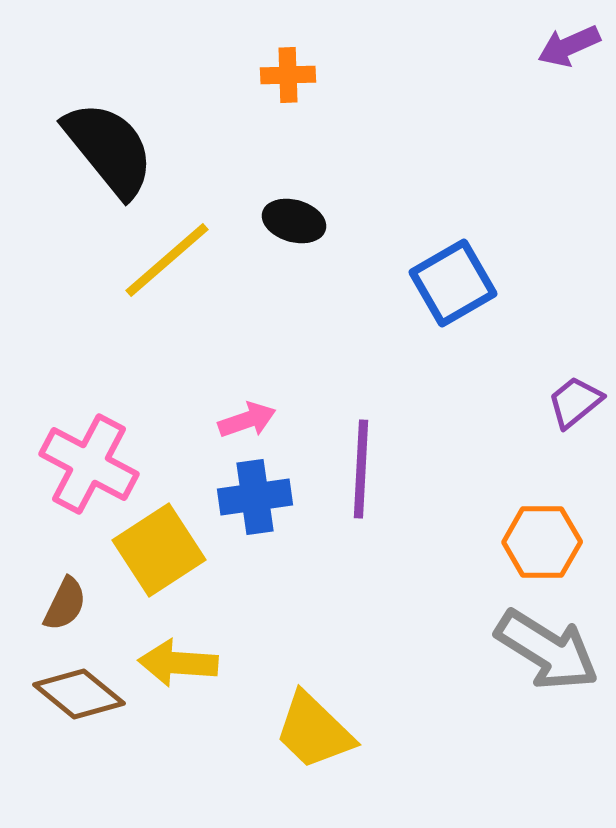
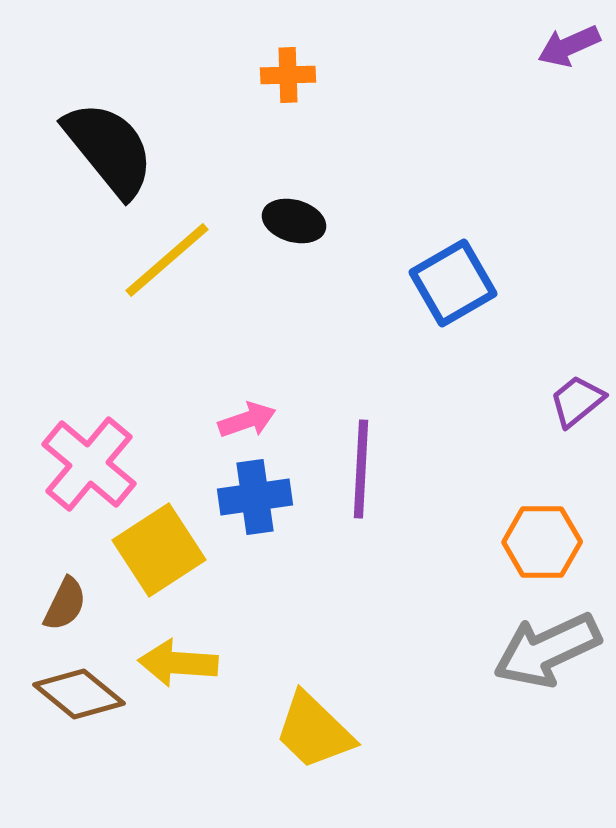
purple trapezoid: moved 2 px right, 1 px up
pink cross: rotated 12 degrees clockwise
gray arrow: rotated 123 degrees clockwise
